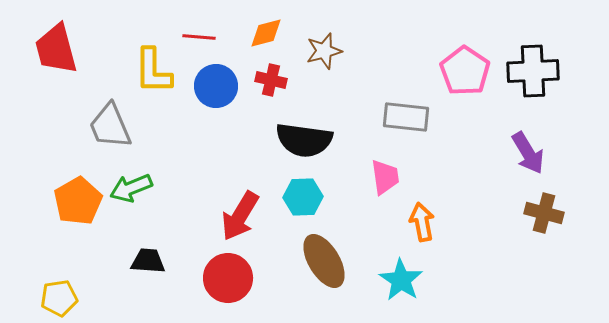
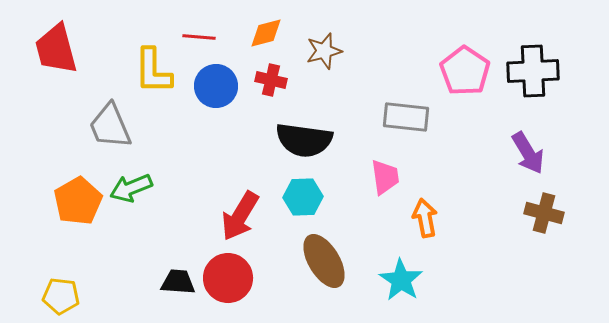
orange arrow: moved 3 px right, 4 px up
black trapezoid: moved 30 px right, 21 px down
yellow pentagon: moved 2 px right, 2 px up; rotated 15 degrees clockwise
